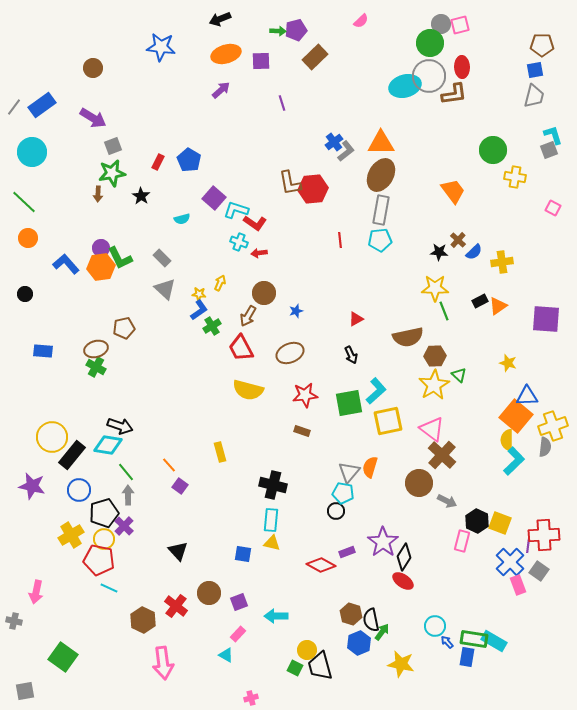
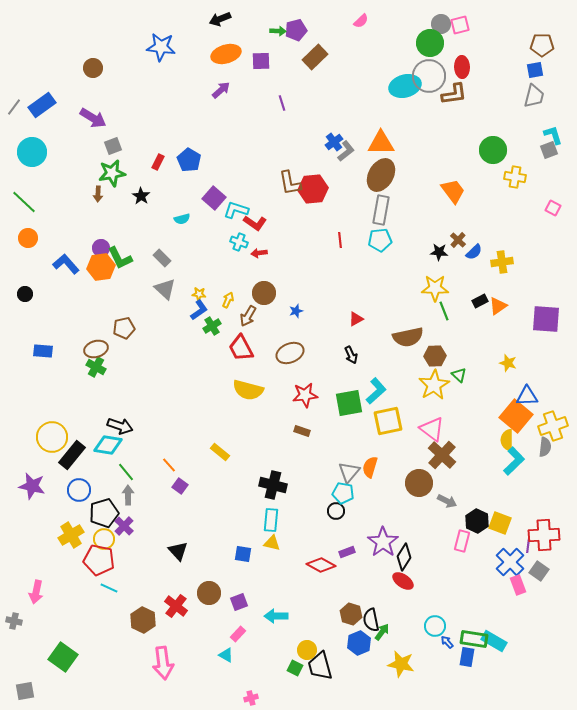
yellow arrow at (220, 283): moved 8 px right, 17 px down
yellow rectangle at (220, 452): rotated 36 degrees counterclockwise
